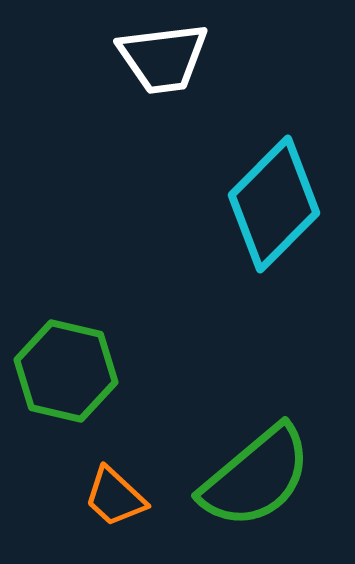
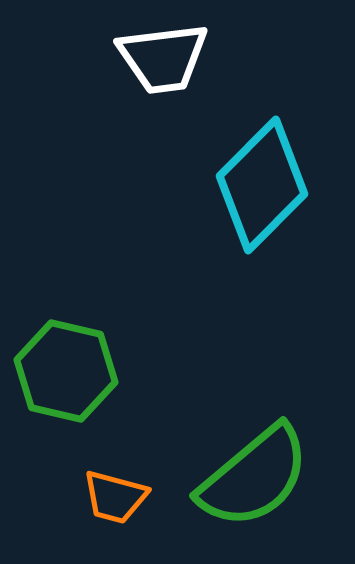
cyan diamond: moved 12 px left, 19 px up
green semicircle: moved 2 px left
orange trapezoid: rotated 28 degrees counterclockwise
